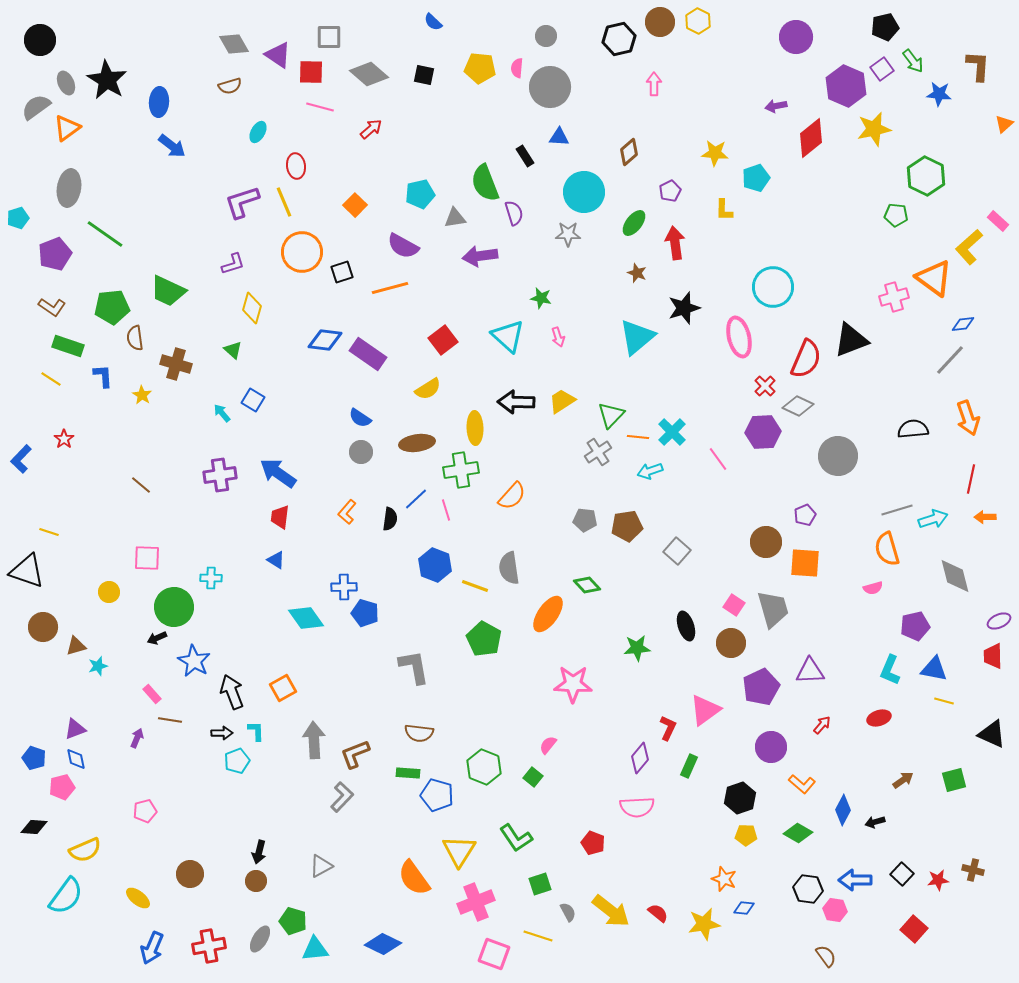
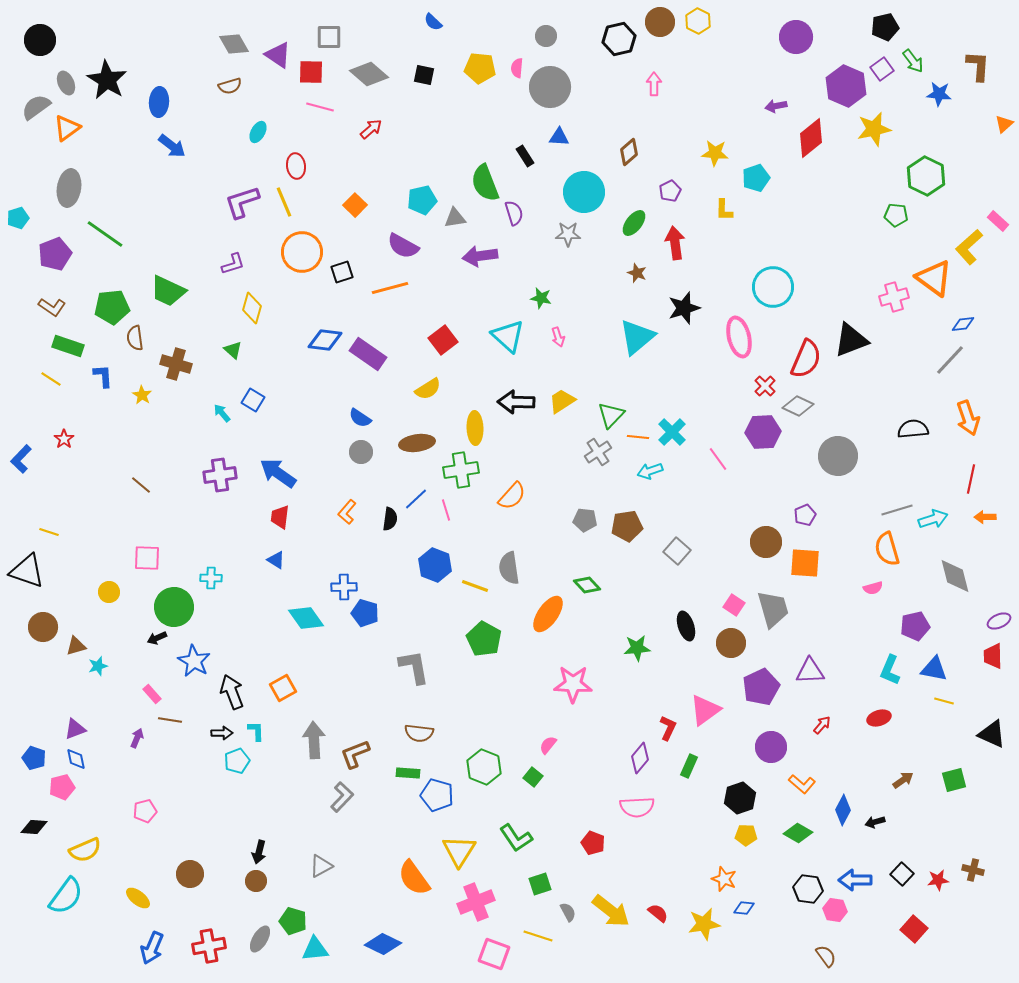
cyan pentagon at (420, 194): moved 2 px right, 6 px down
